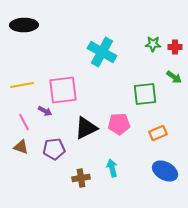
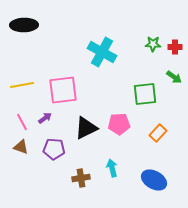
purple arrow: moved 7 px down; rotated 64 degrees counterclockwise
pink line: moved 2 px left
orange rectangle: rotated 24 degrees counterclockwise
purple pentagon: rotated 10 degrees clockwise
blue ellipse: moved 11 px left, 9 px down
